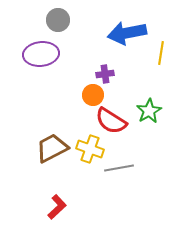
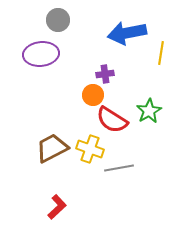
red semicircle: moved 1 px right, 1 px up
